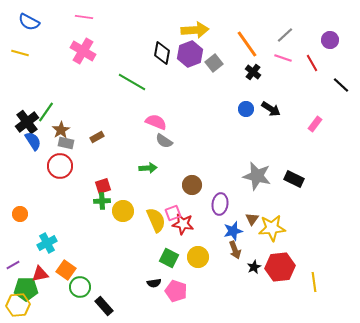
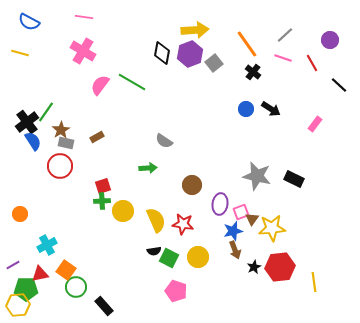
black line at (341, 85): moved 2 px left
pink semicircle at (156, 122): moved 56 px left, 37 px up; rotated 75 degrees counterclockwise
pink square at (173, 213): moved 68 px right, 1 px up
cyan cross at (47, 243): moved 2 px down
black semicircle at (154, 283): moved 32 px up
green circle at (80, 287): moved 4 px left
